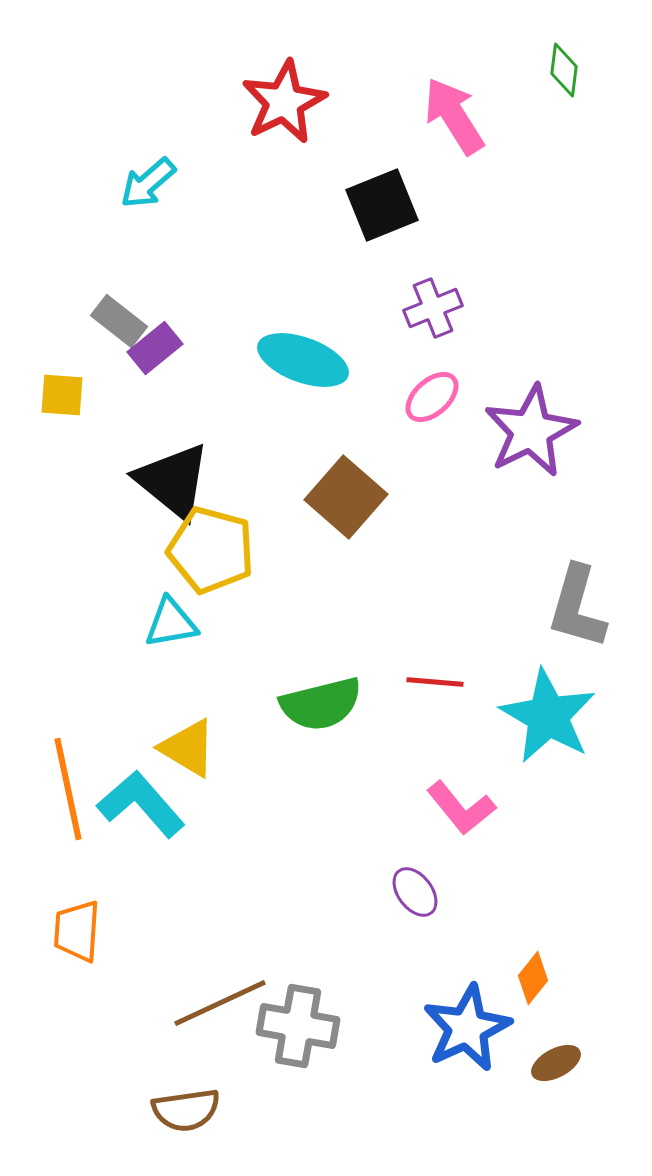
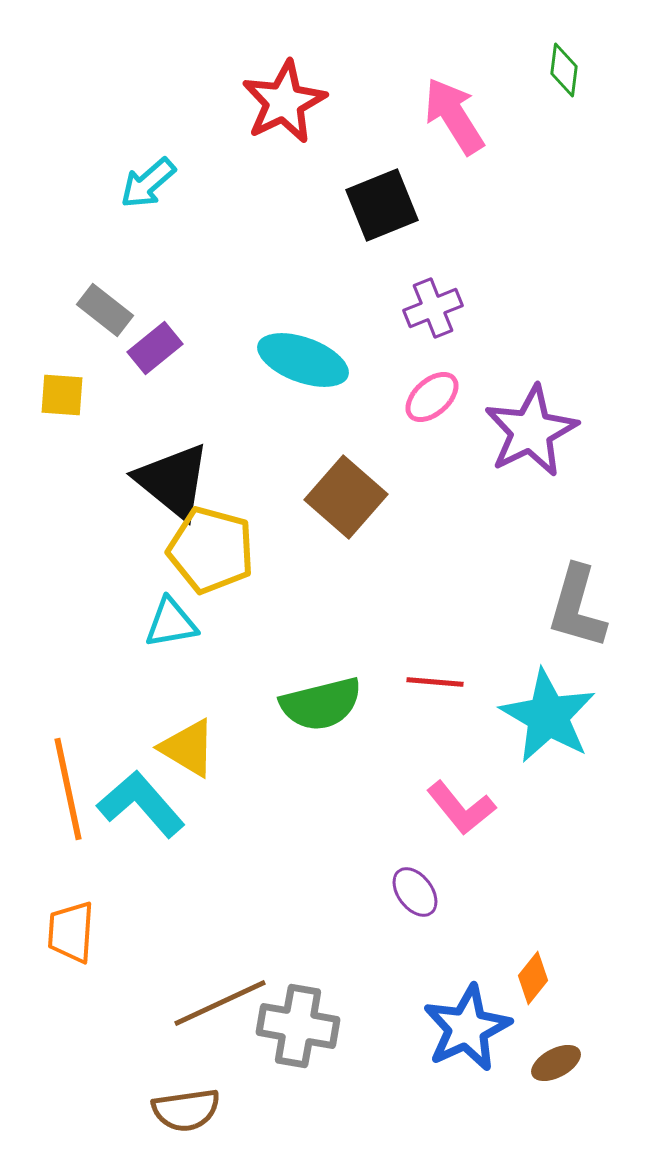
gray rectangle: moved 14 px left, 11 px up
orange trapezoid: moved 6 px left, 1 px down
